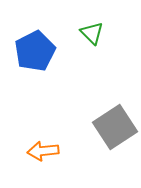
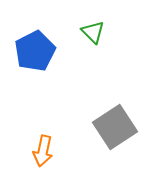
green triangle: moved 1 px right, 1 px up
orange arrow: rotated 72 degrees counterclockwise
